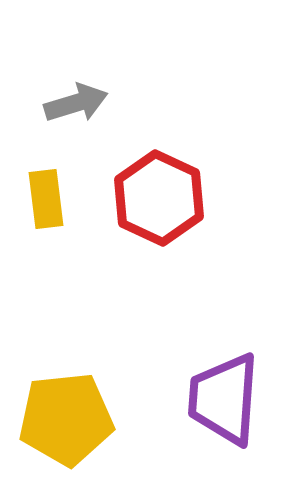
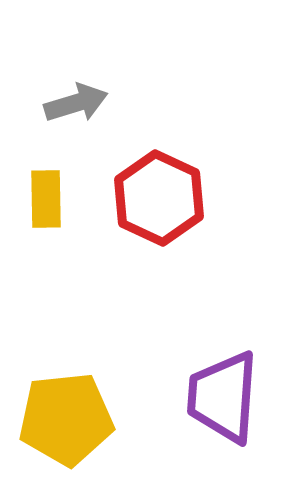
yellow rectangle: rotated 6 degrees clockwise
purple trapezoid: moved 1 px left, 2 px up
